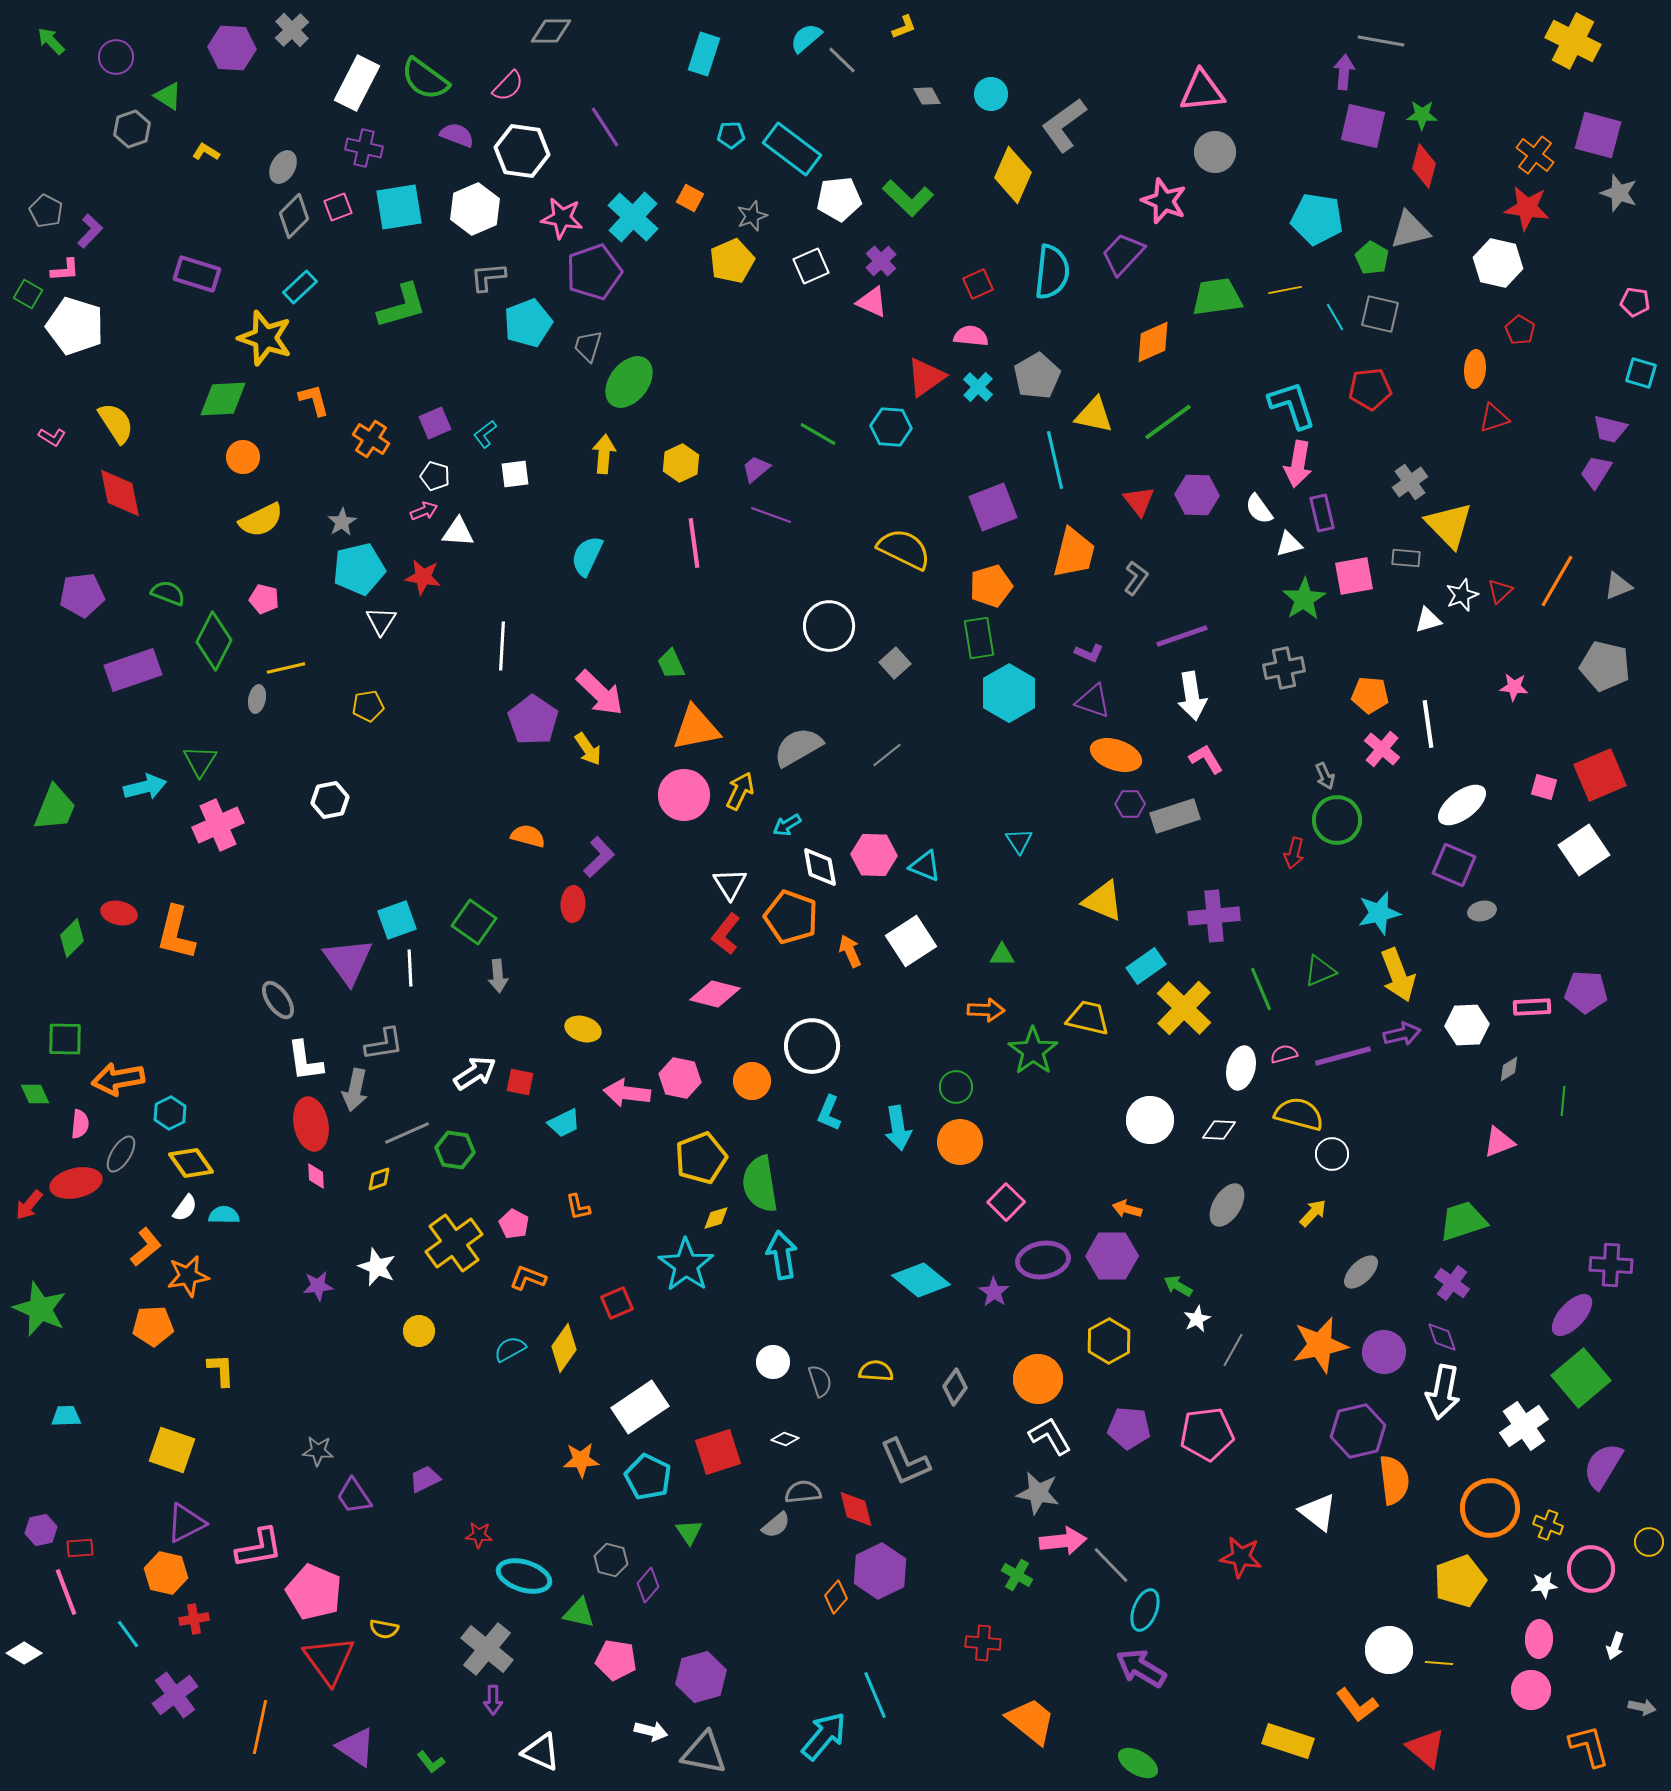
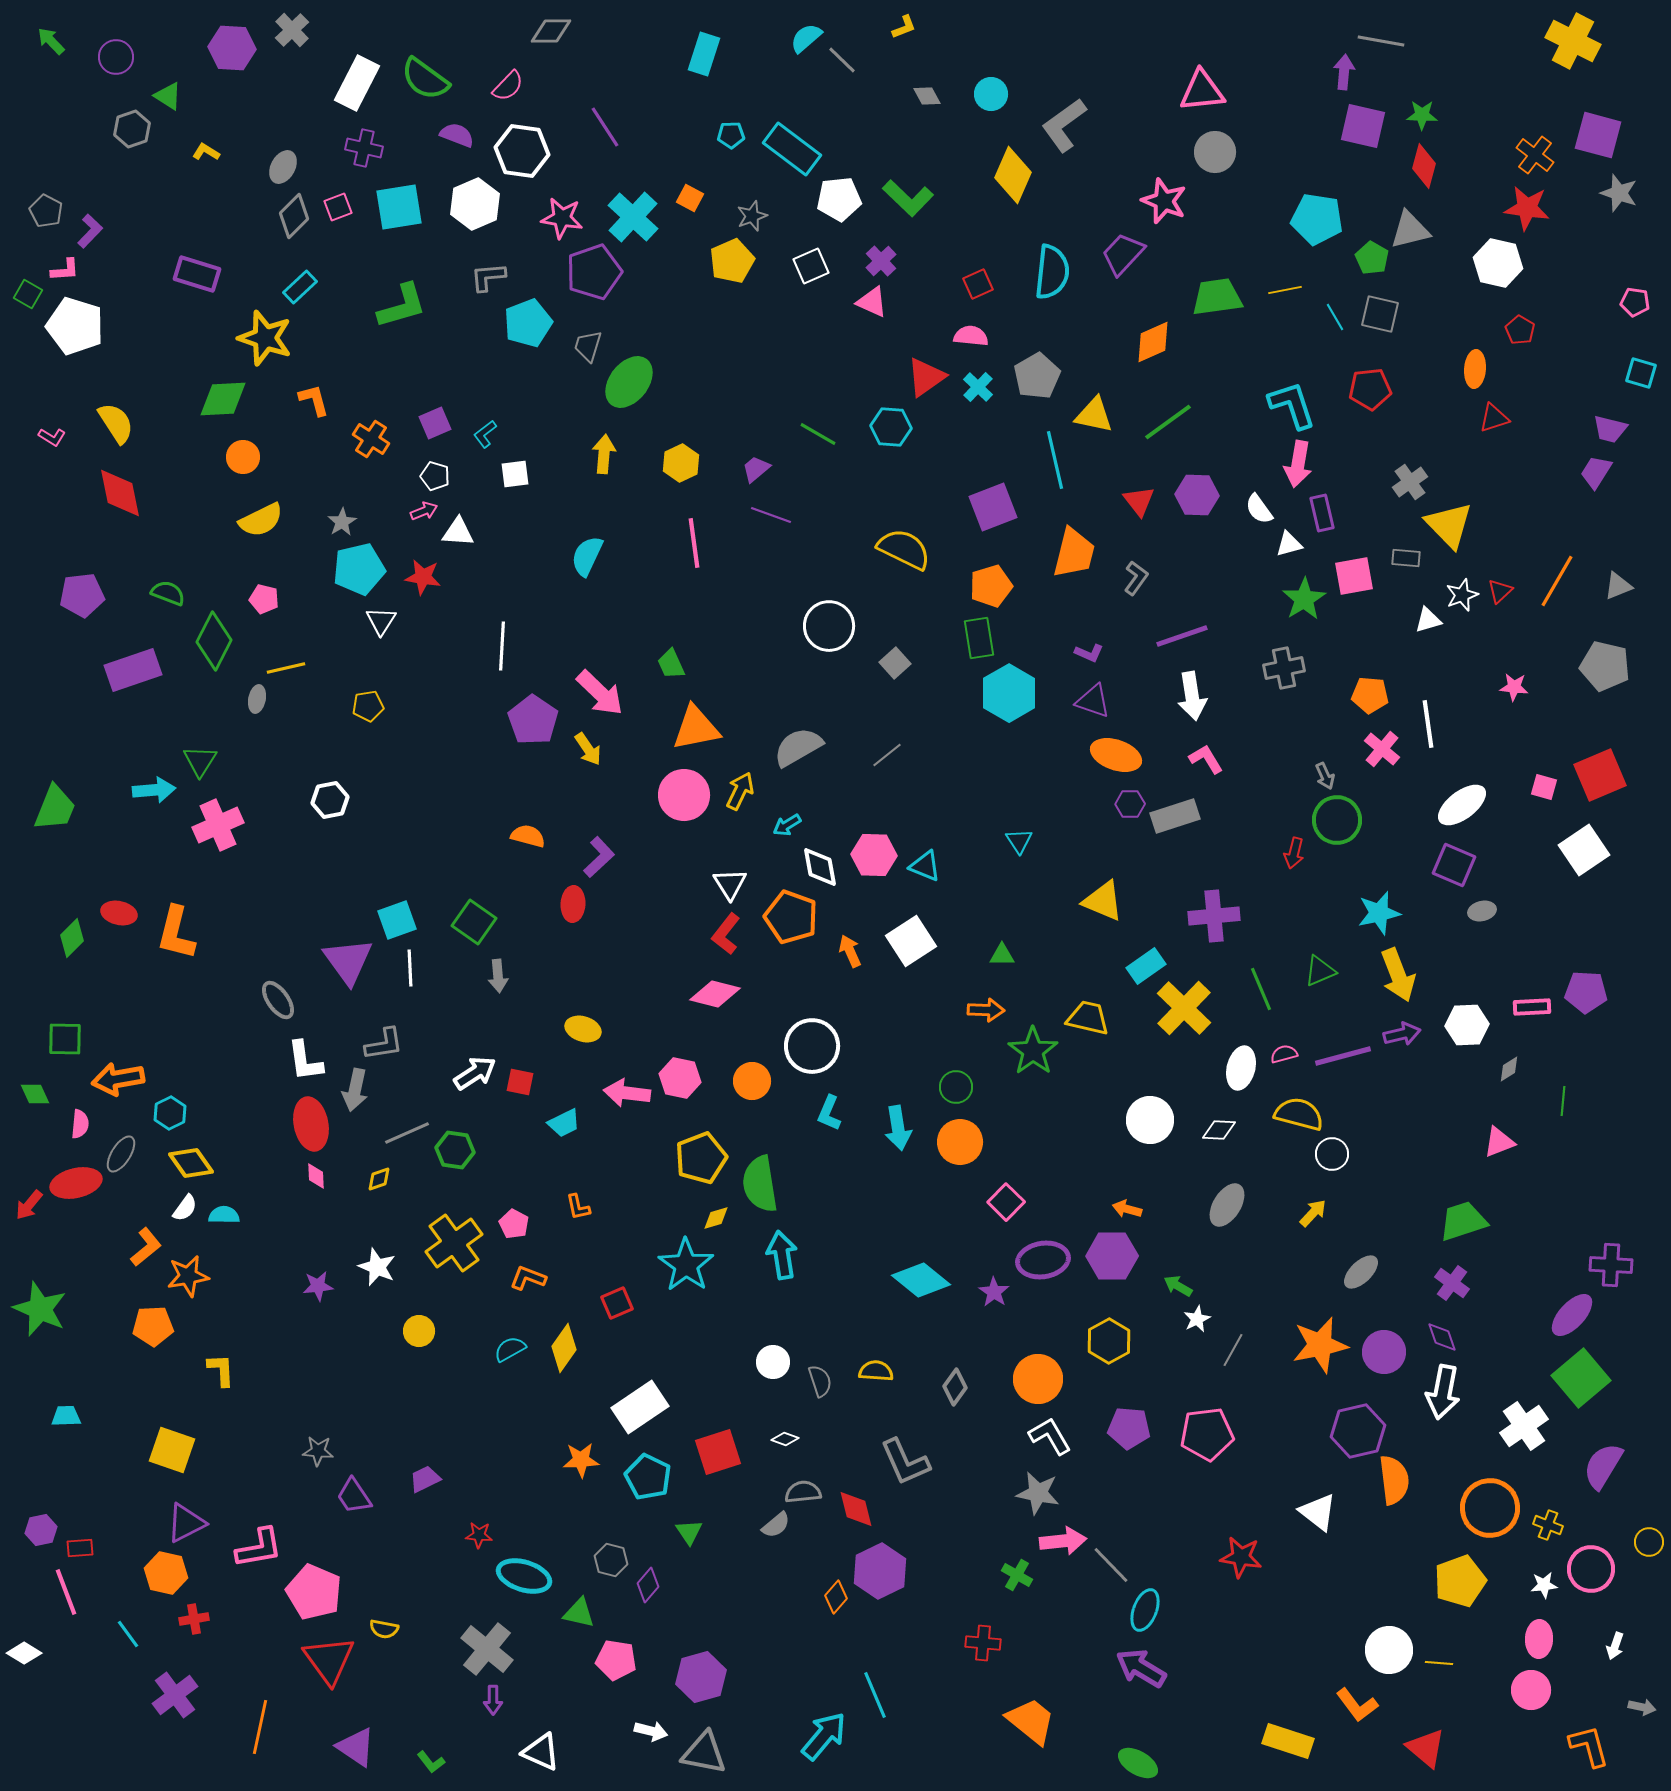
white hexagon at (475, 209): moved 5 px up
cyan arrow at (145, 787): moved 9 px right, 3 px down; rotated 9 degrees clockwise
